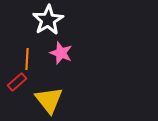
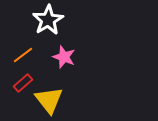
pink star: moved 3 px right, 4 px down
orange line: moved 4 px left, 4 px up; rotated 50 degrees clockwise
red rectangle: moved 6 px right, 1 px down
